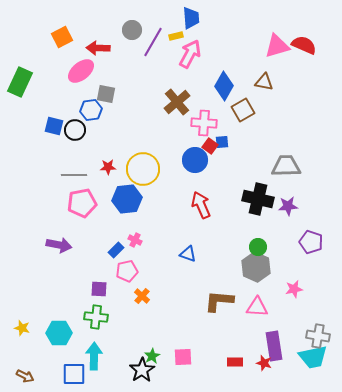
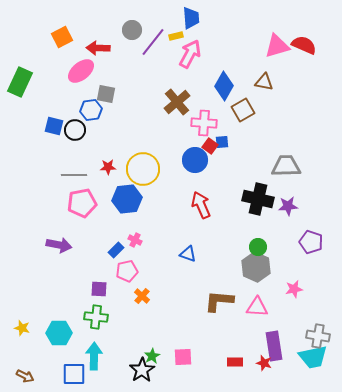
purple line at (153, 42): rotated 8 degrees clockwise
